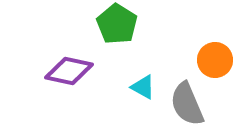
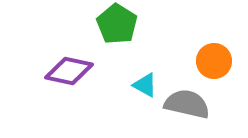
orange circle: moved 1 px left, 1 px down
cyan triangle: moved 2 px right, 2 px up
gray semicircle: rotated 126 degrees clockwise
